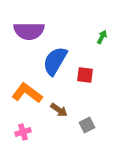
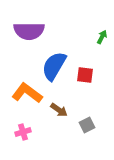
blue semicircle: moved 1 px left, 5 px down
